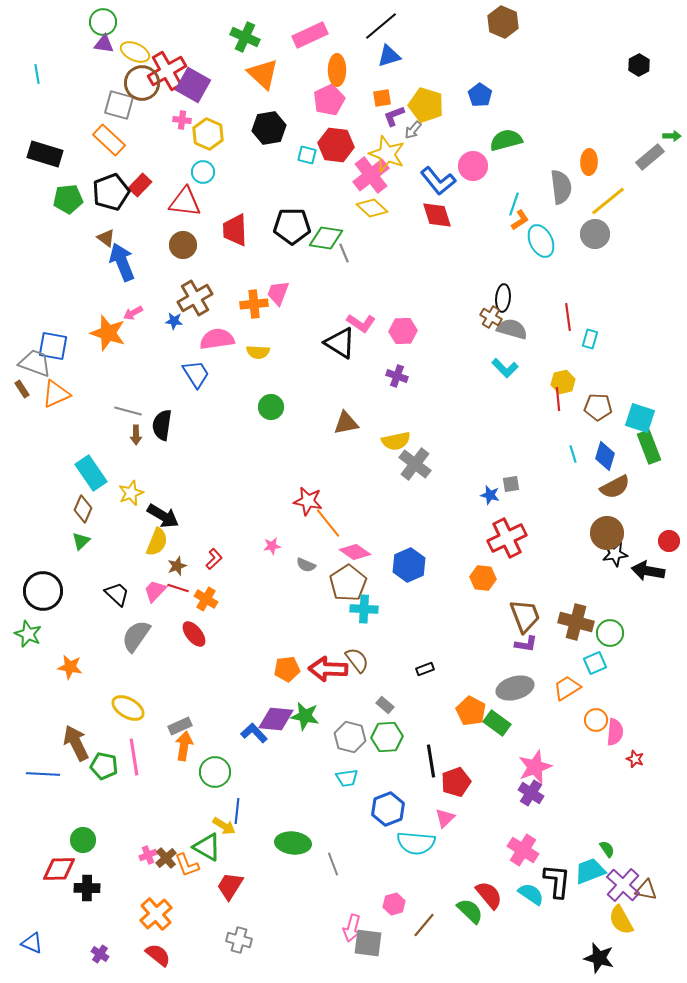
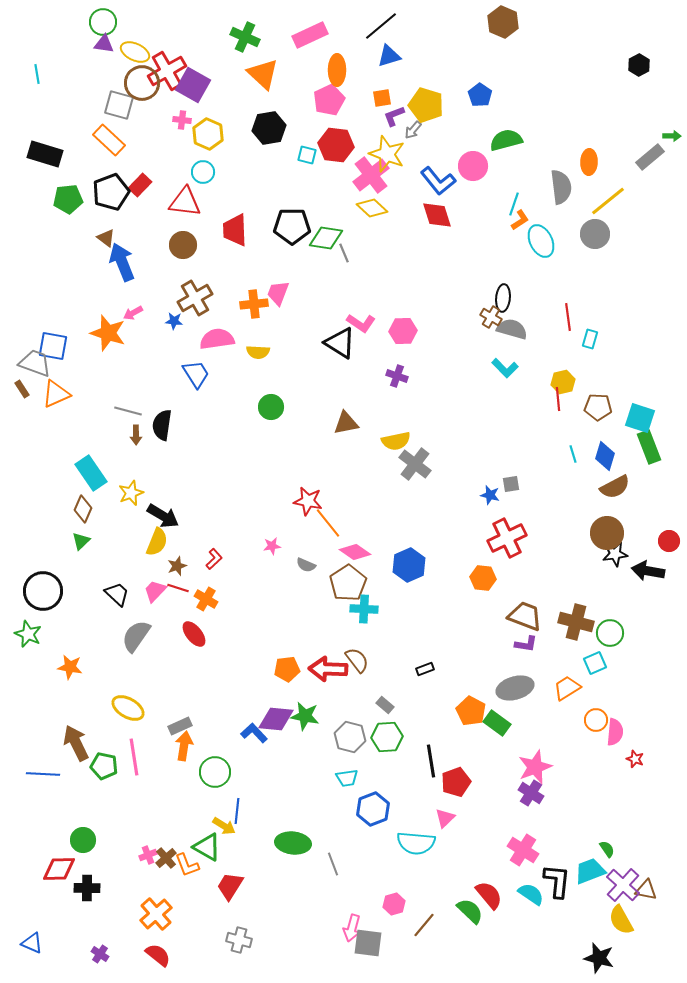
brown trapezoid at (525, 616): rotated 48 degrees counterclockwise
blue hexagon at (388, 809): moved 15 px left
